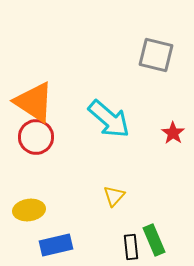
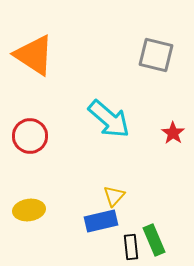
orange triangle: moved 47 px up
red circle: moved 6 px left, 1 px up
blue rectangle: moved 45 px right, 24 px up
